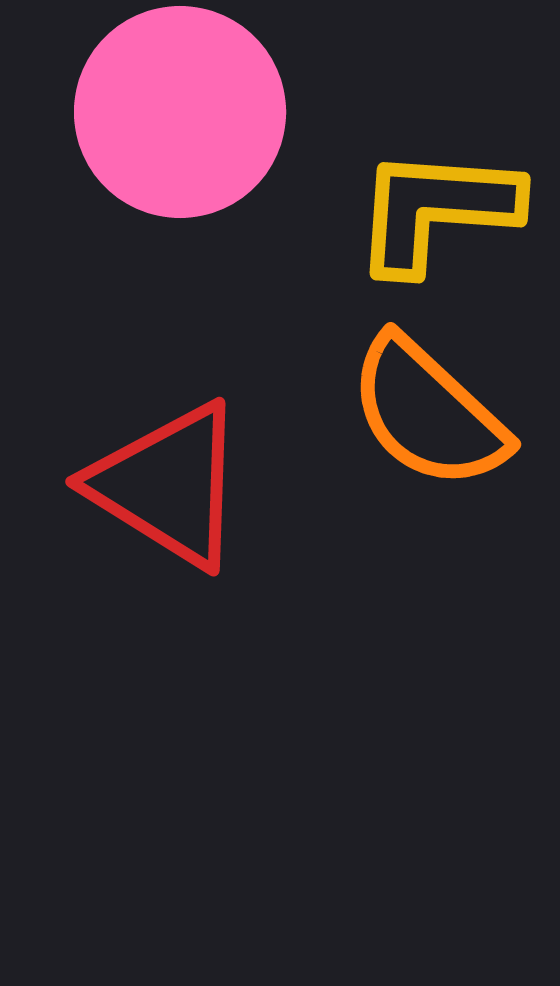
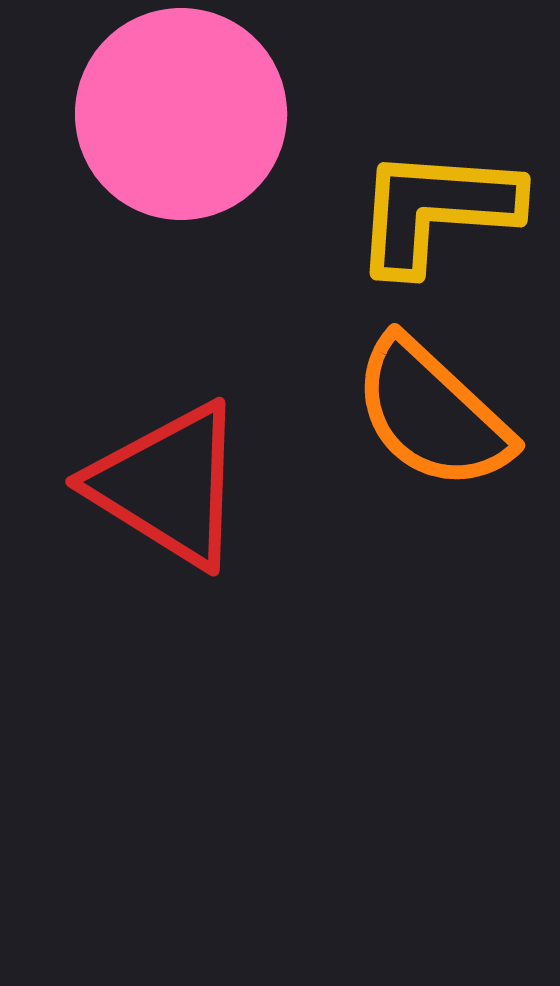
pink circle: moved 1 px right, 2 px down
orange semicircle: moved 4 px right, 1 px down
